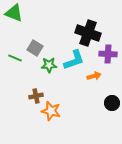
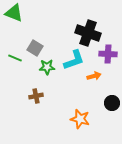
green star: moved 2 px left, 2 px down
orange star: moved 29 px right, 8 px down
